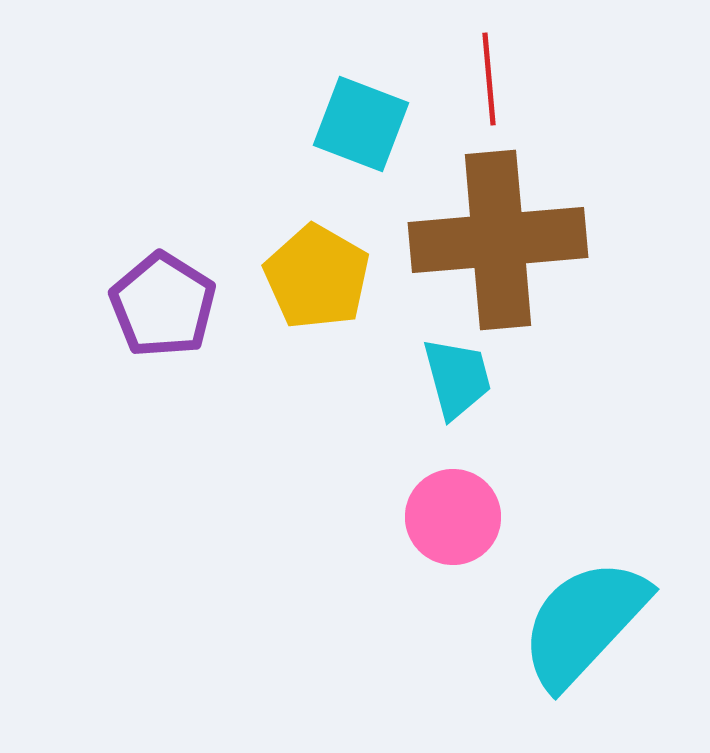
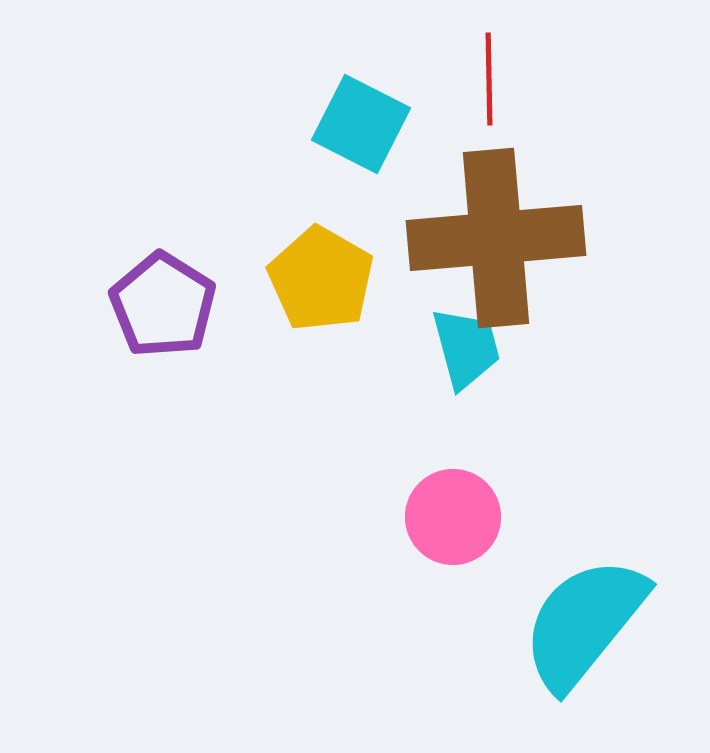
red line: rotated 4 degrees clockwise
cyan square: rotated 6 degrees clockwise
brown cross: moved 2 px left, 2 px up
yellow pentagon: moved 4 px right, 2 px down
cyan trapezoid: moved 9 px right, 30 px up
cyan semicircle: rotated 4 degrees counterclockwise
